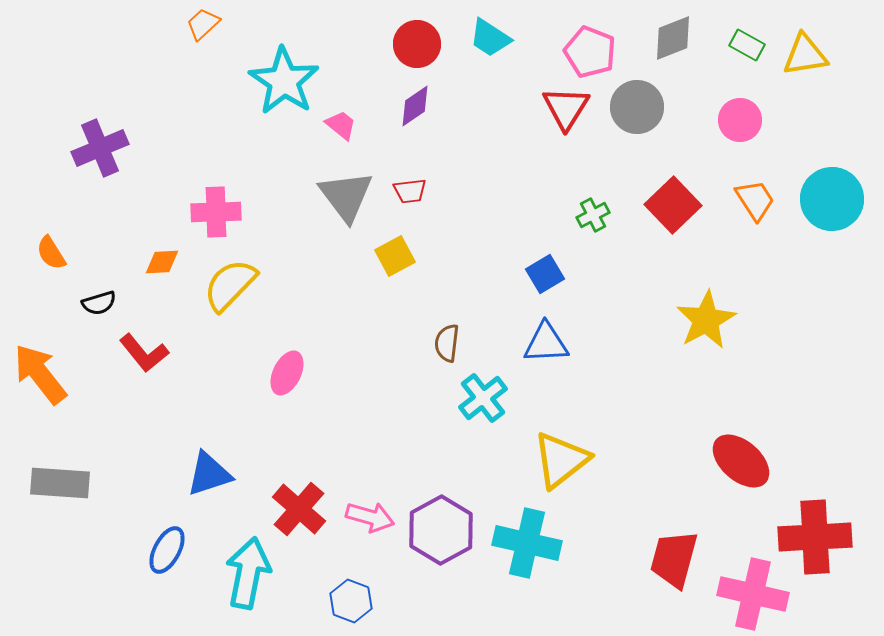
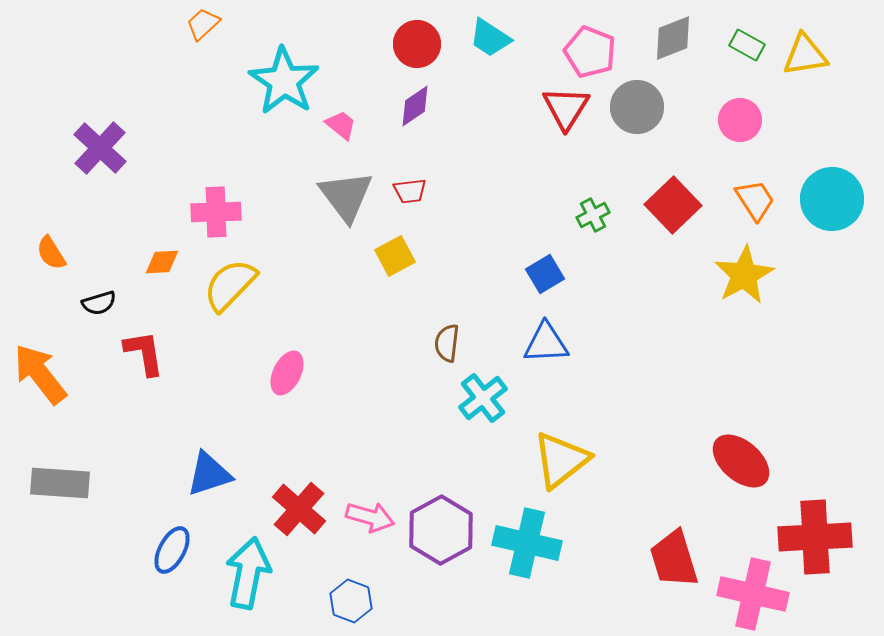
purple cross at (100, 148): rotated 24 degrees counterclockwise
yellow star at (706, 320): moved 38 px right, 45 px up
red L-shape at (144, 353): rotated 150 degrees counterclockwise
blue ellipse at (167, 550): moved 5 px right
red trapezoid at (674, 559): rotated 32 degrees counterclockwise
